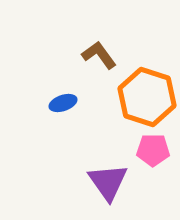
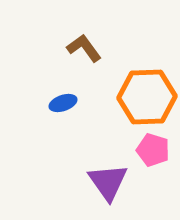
brown L-shape: moved 15 px left, 7 px up
orange hexagon: rotated 20 degrees counterclockwise
pink pentagon: rotated 16 degrees clockwise
